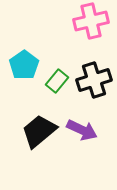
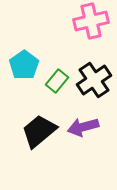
black cross: rotated 16 degrees counterclockwise
purple arrow: moved 1 px right, 3 px up; rotated 140 degrees clockwise
